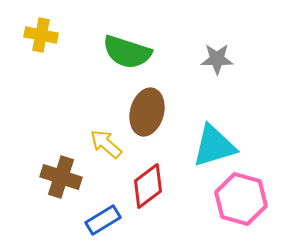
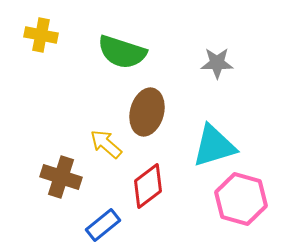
green semicircle: moved 5 px left
gray star: moved 4 px down
blue rectangle: moved 5 px down; rotated 8 degrees counterclockwise
